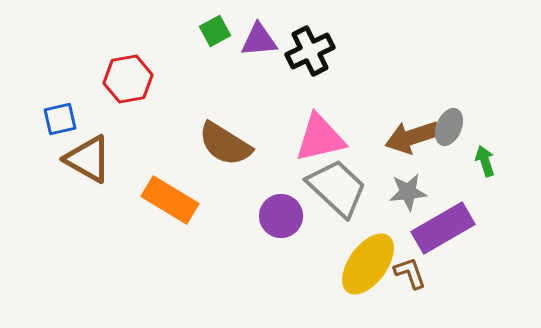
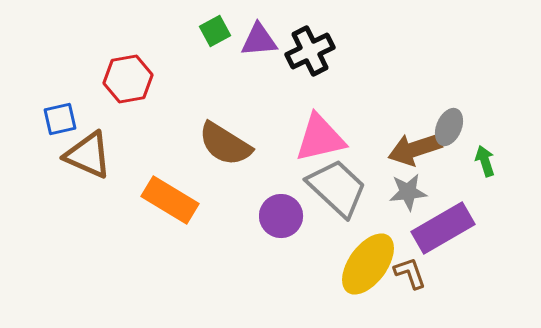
brown arrow: moved 3 px right, 12 px down
brown triangle: moved 4 px up; rotated 6 degrees counterclockwise
